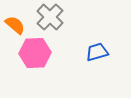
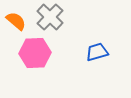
orange semicircle: moved 1 px right, 4 px up
